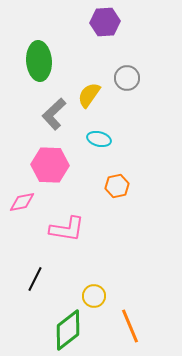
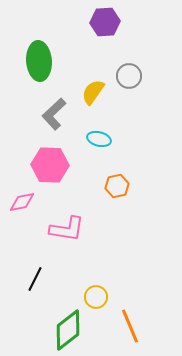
gray circle: moved 2 px right, 2 px up
yellow semicircle: moved 4 px right, 3 px up
yellow circle: moved 2 px right, 1 px down
